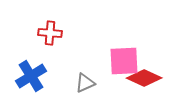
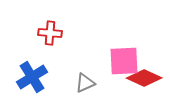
blue cross: moved 1 px right, 1 px down
